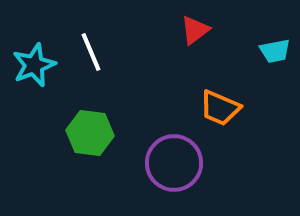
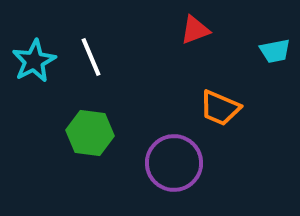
red triangle: rotated 16 degrees clockwise
white line: moved 5 px down
cyan star: moved 4 px up; rotated 6 degrees counterclockwise
